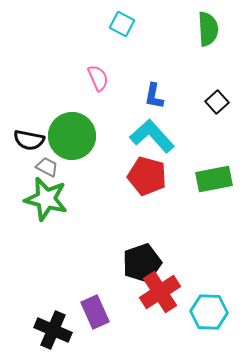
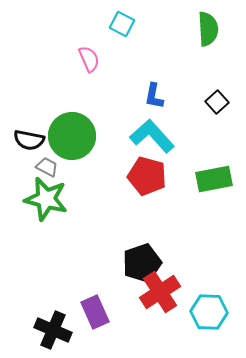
pink semicircle: moved 9 px left, 19 px up
